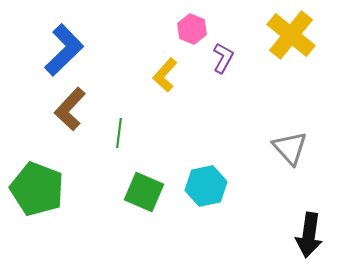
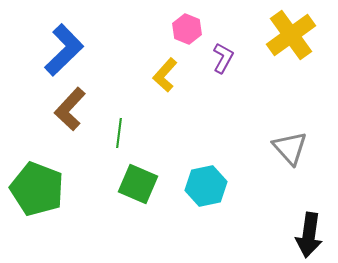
pink hexagon: moved 5 px left
yellow cross: rotated 15 degrees clockwise
green square: moved 6 px left, 8 px up
